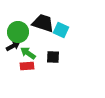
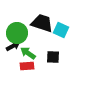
black trapezoid: moved 1 px left
green circle: moved 1 px left, 1 px down
